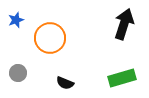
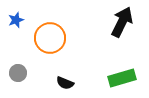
black arrow: moved 2 px left, 2 px up; rotated 8 degrees clockwise
